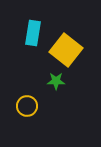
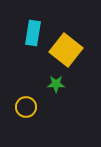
green star: moved 3 px down
yellow circle: moved 1 px left, 1 px down
